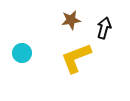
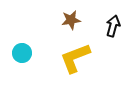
black arrow: moved 9 px right, 2 px up
yellow L-shape: moved 1 px left
